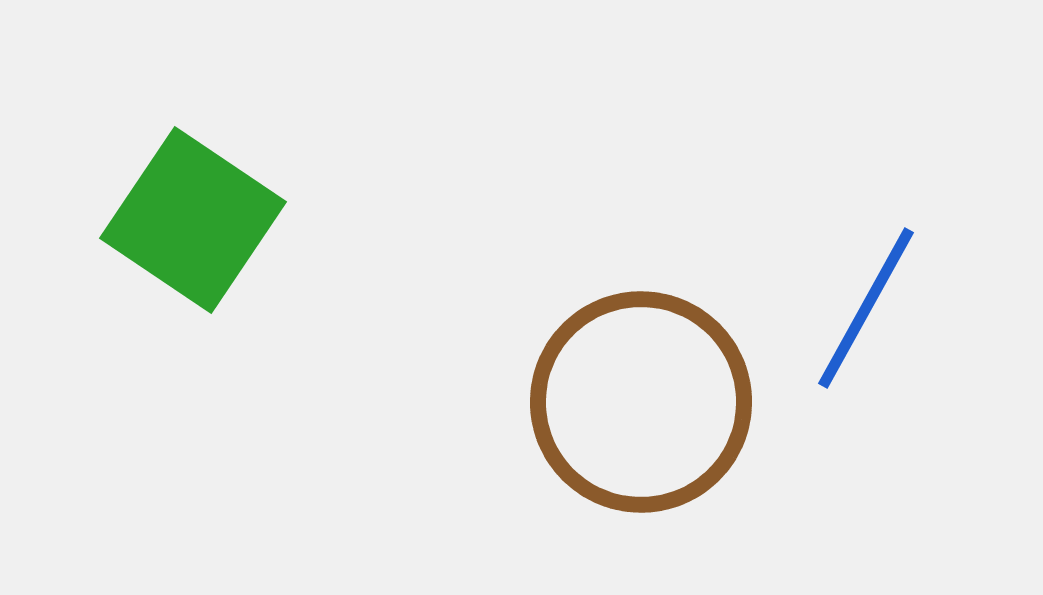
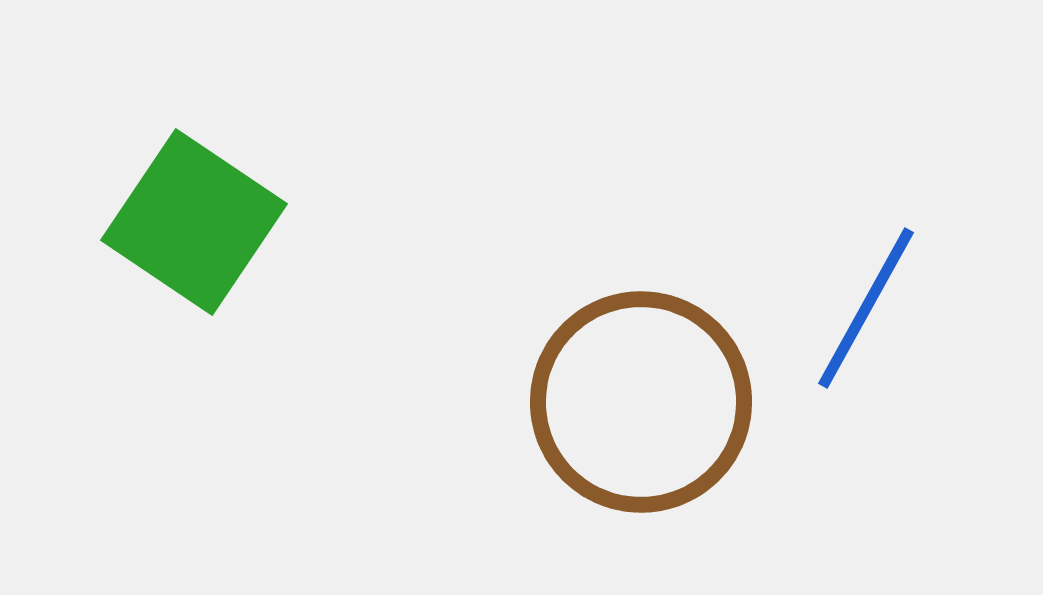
green square: moved 1 px right, 2 px down
